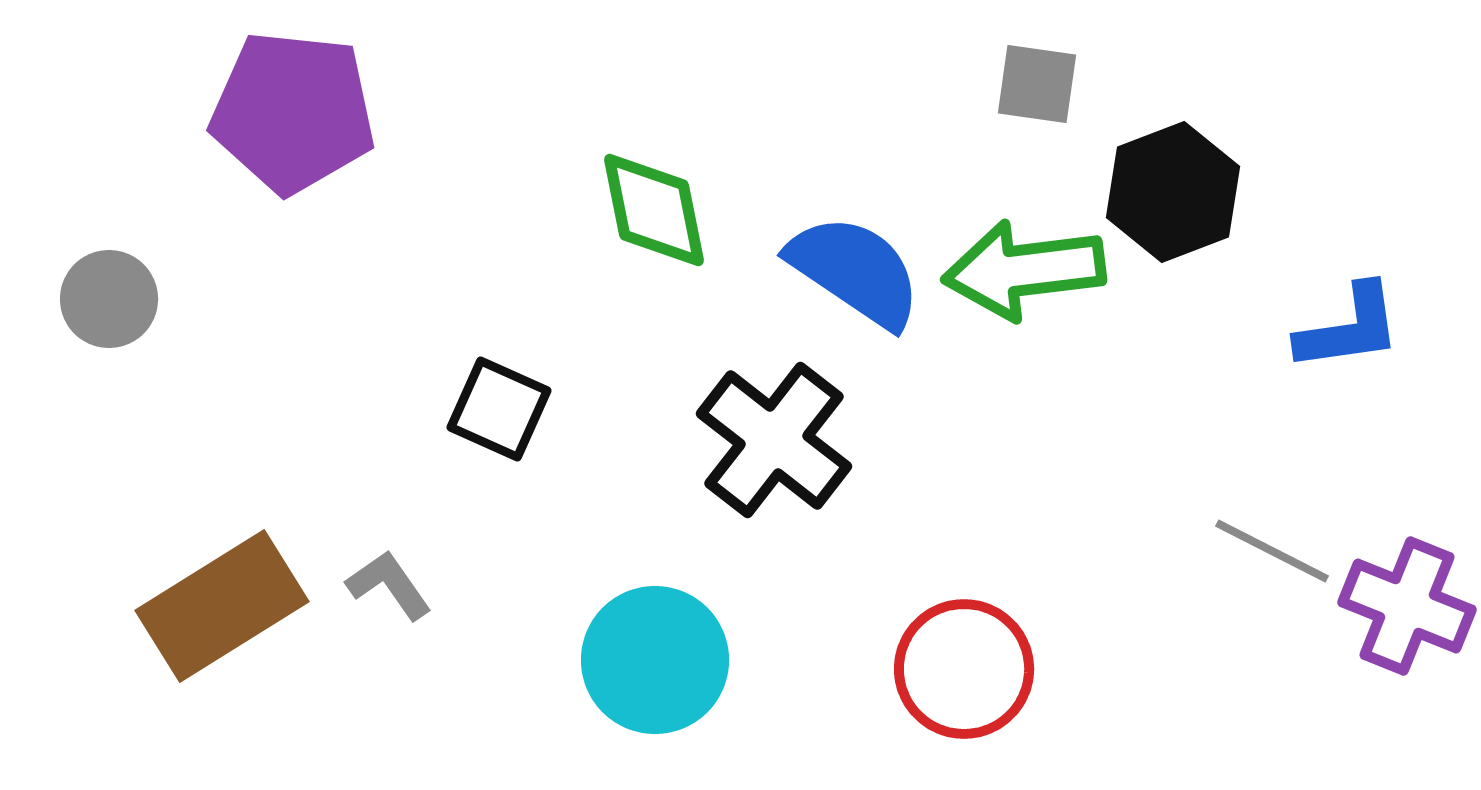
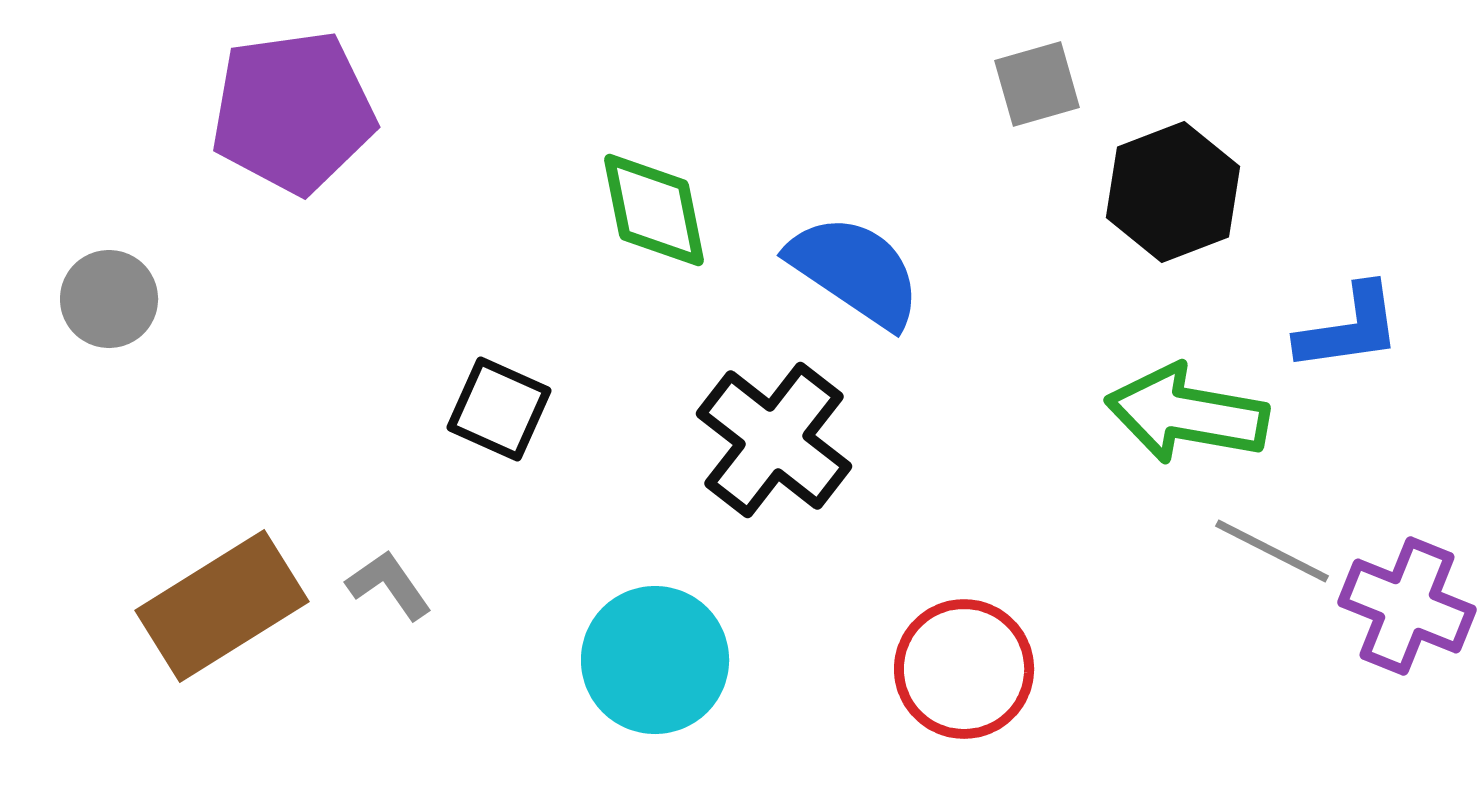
gray square: rotated 24 degrees counterclockwise
purple pentagon: rotated 14 degrees counterclockwise
green arrow: moved 163 px right, 144 px down; rotated 17 degrees clockwise
